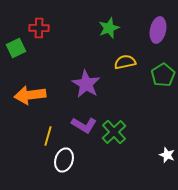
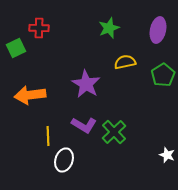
yellow line: rotated 18 degrees counterclockwise
